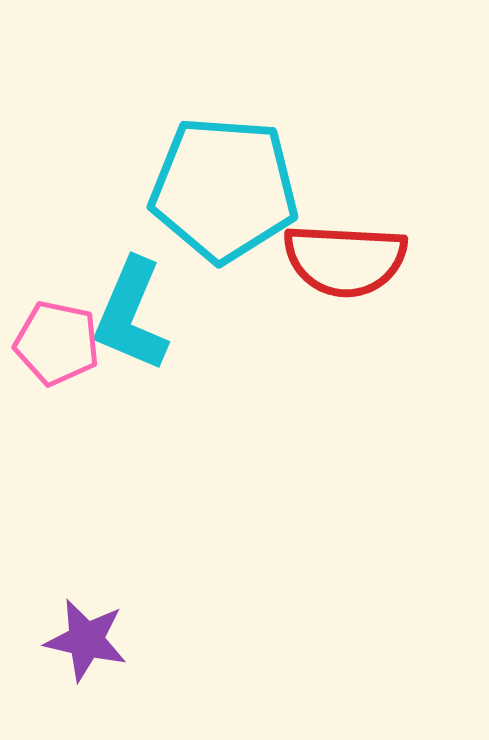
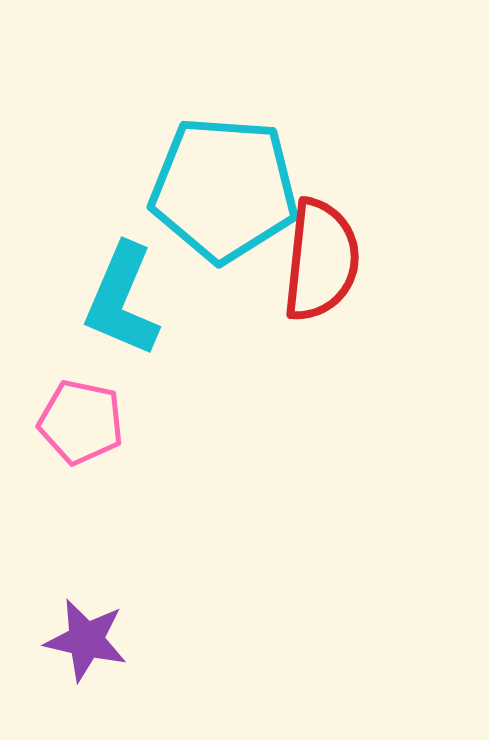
red semicircle: moved 24 px left; rotated 87 degrees counterclockwise
cyan L-shape: moved 9 px left, 15 px up
pink pentagon: moved 24 px right, 79 px down
